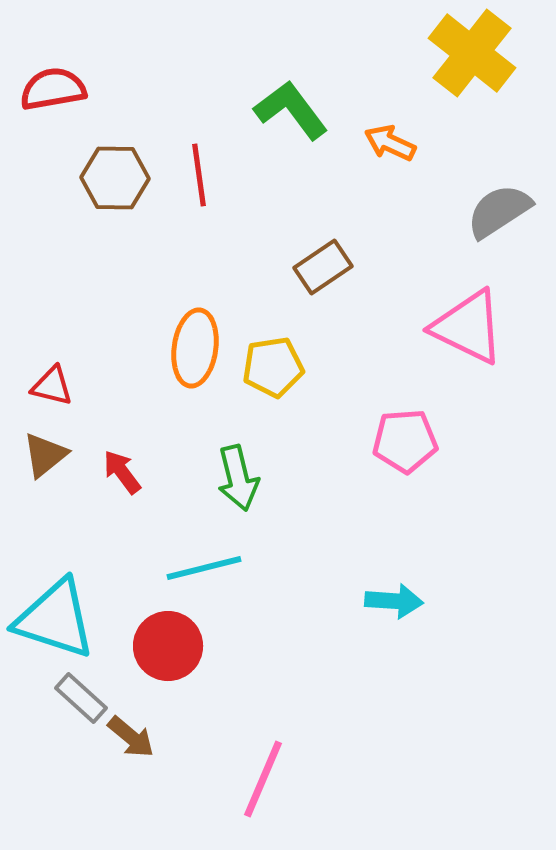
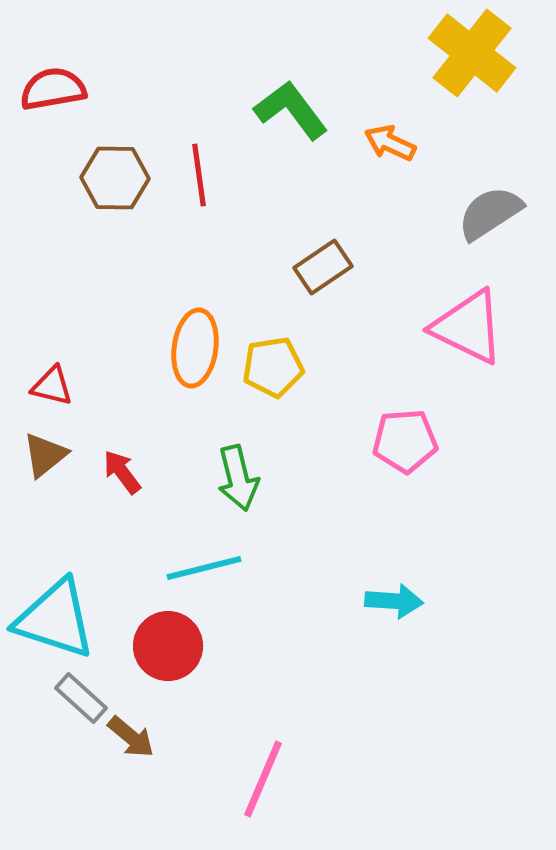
gray semicircle: moved 9 px left, 2 px down
